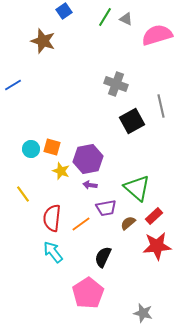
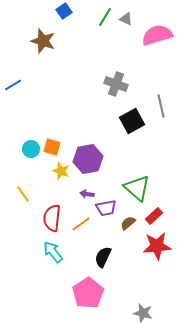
purple arrow: moved 3 px left, 9 px down
